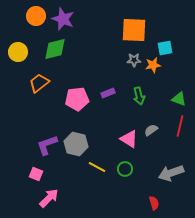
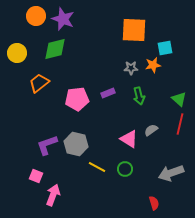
yellow circle: moved 1 px left, 1 px down
gray star: moved 3 px left, 8 px down
green triangle: rotated 21 degrees clockwise
red line: moved 2 px up
pink square: moved 2 px down
pink arrow: moved 4 px right, 3 px up; rotated 25 degrees counterclockwise
